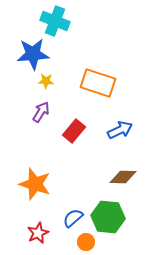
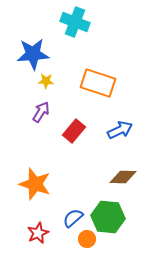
cyan cross: moved 20 px right, 1 px down
orange circle: moved 1 px right, 3 px up
